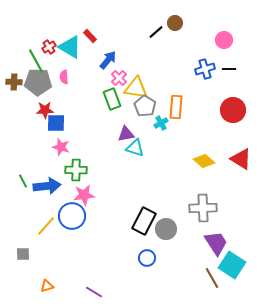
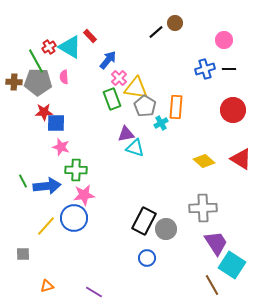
red star at (45, 110): moved 1 px left, 2 px down
blue circle at (72, 216): moved 2 px right, 2 px down
brown line at (212, 278): moved 7 px down
